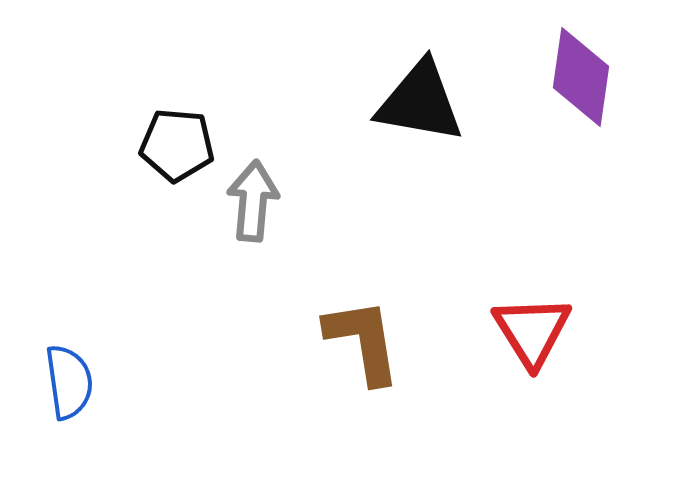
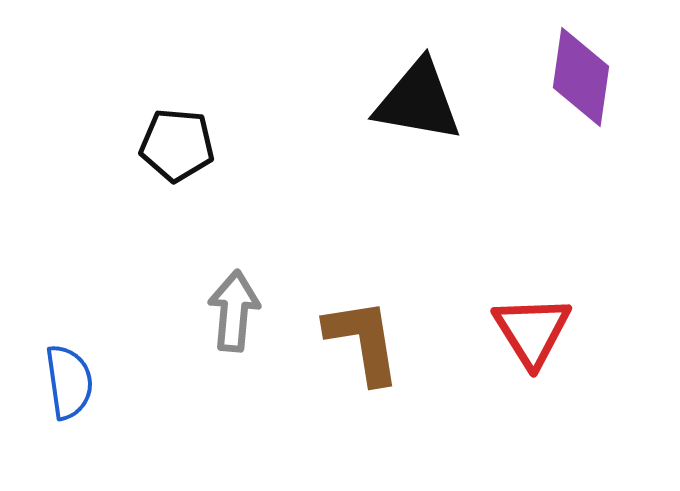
black triangle: moved 2 px left, 1 px up
gray arrow: moved 19 px left, 110 px down
